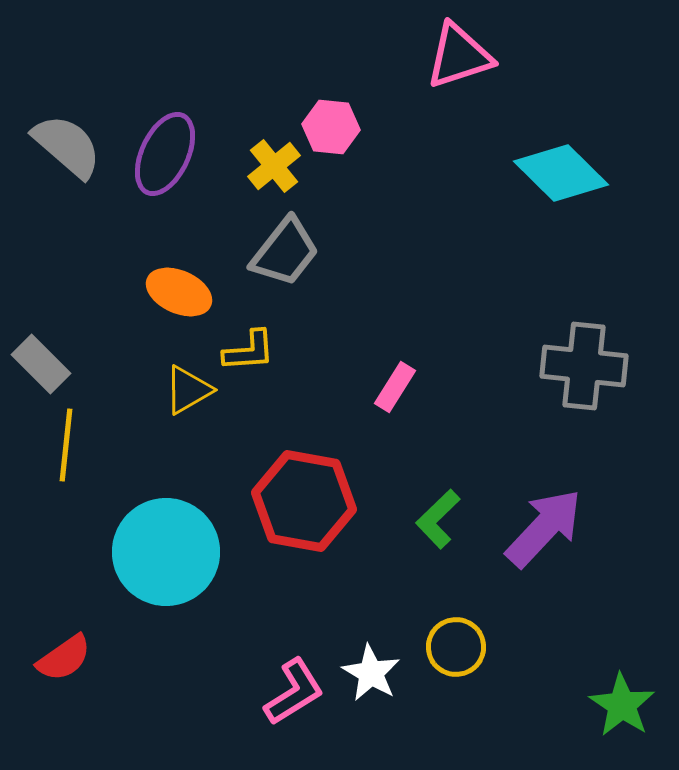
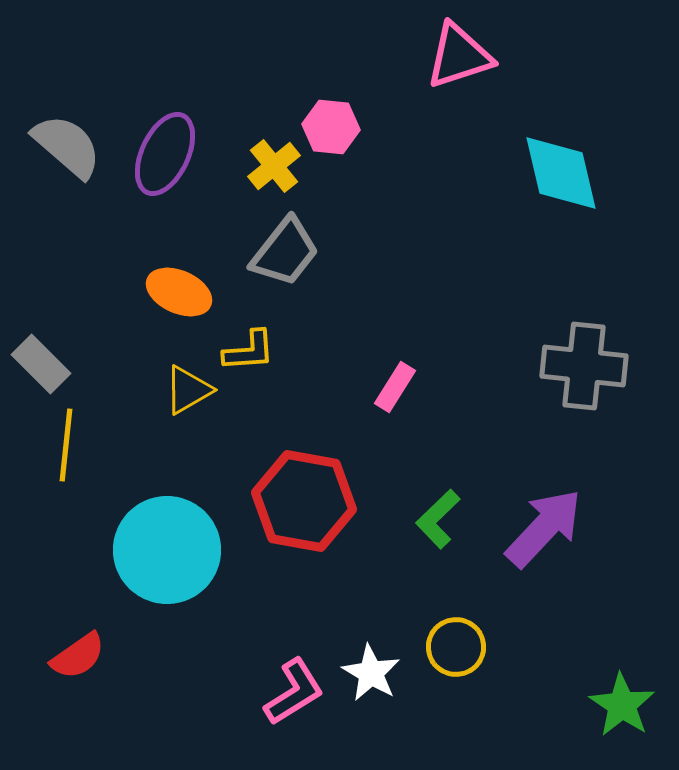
cyan diamond: rotated 32 degrees clockwise
cyan circle: moved 1 px right, 2 px up
red semicircle: moved 14 px right, 2 px up
